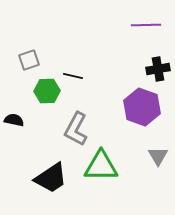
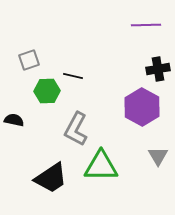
purple hexagon: rotated 9 degrees clockwise
